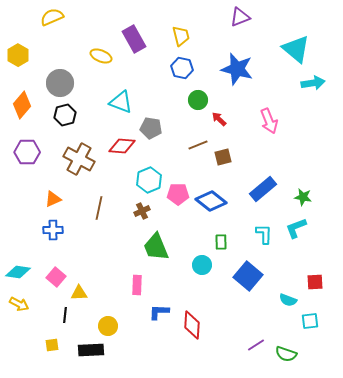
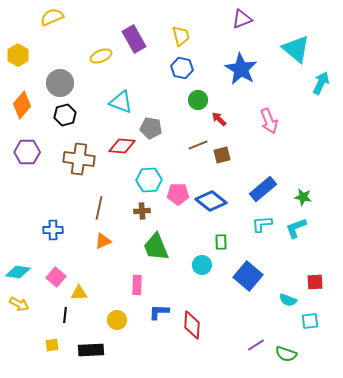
purple triangle at (240, 17): moved 2 px right, 2 px down
yellow ellipse at (101, 56): rotated 45 degrees counterclockwise
blue star at (237, 69): moved 4 px right; rotated 16 degrees clockwise
cyan arrow at (313, 83): moved 8 px right; rotated 55 degrees counterclockwise
brown square at (223, 157): moved 1 px left, 2 px up
brown cross at (79, 159): rotated 20 degrees counterclockwise
cyan hexagon at (149, 180): rotated 20 degrees clockwise
orange triangle at (53, 199): moved 50 px right, 42 px down
brown cross at (142, 211): rotated 21 degrees clockwise
cyan L-shape at (264, 234): moved 2 px left, 10 px up; rotated 95 degrees counterclockwise
yellow circle at (108, 326): moved 9 px right, 6 px up
